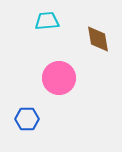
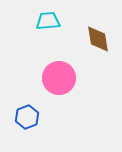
cyan trapezoid: moved 1 px right
blue hexagon: moved 2 px up; rotated 20 degrees counterclockwise
